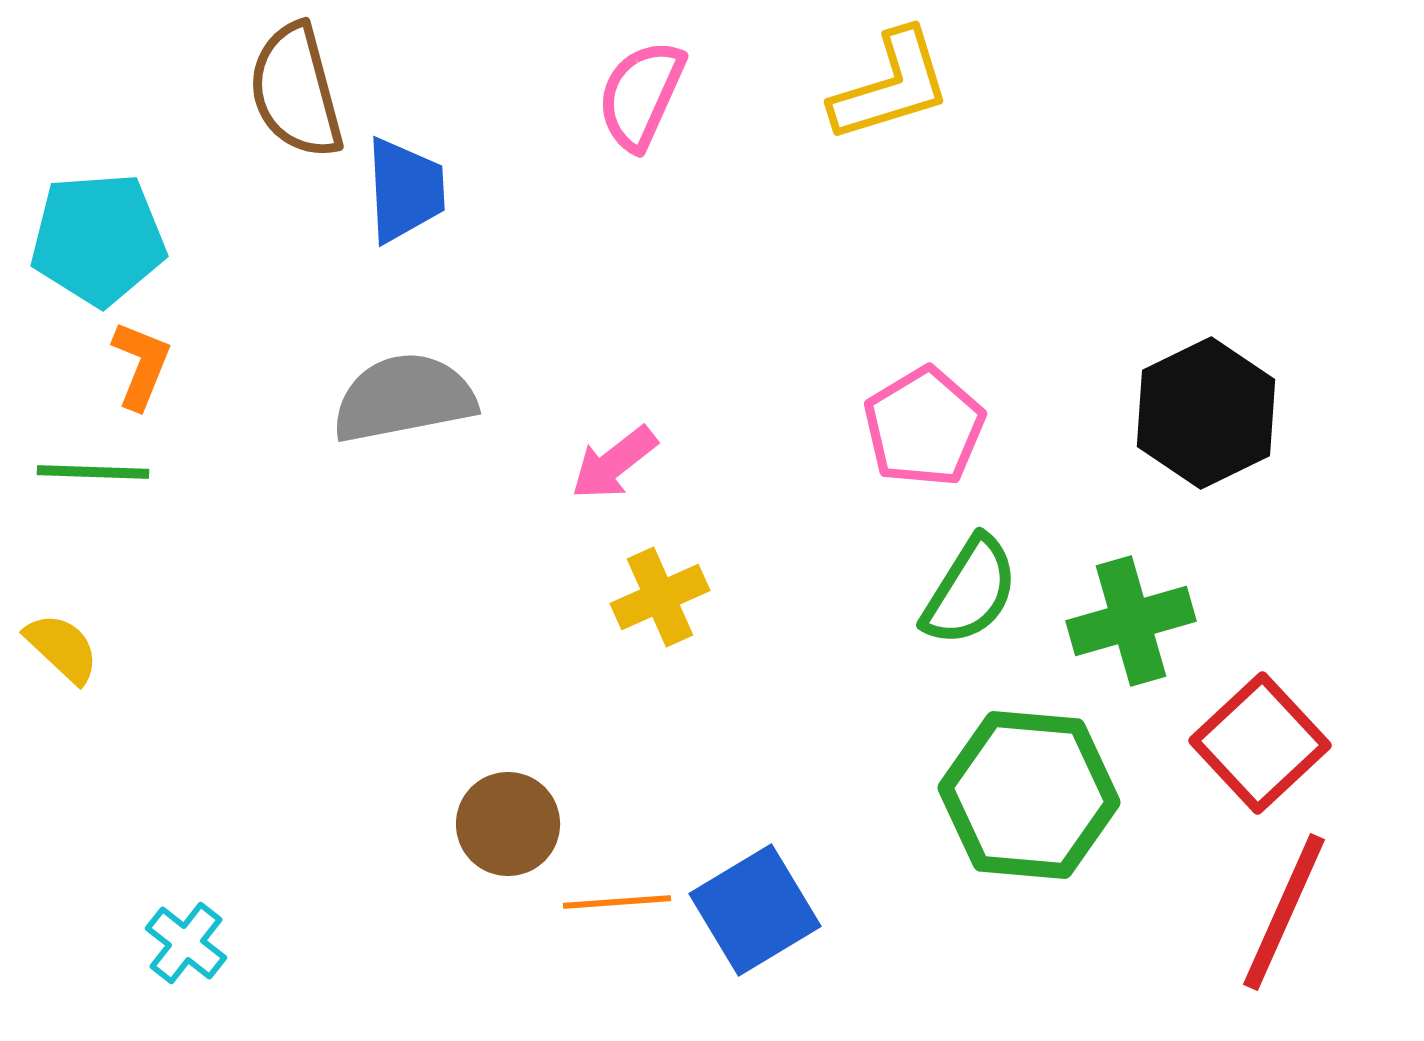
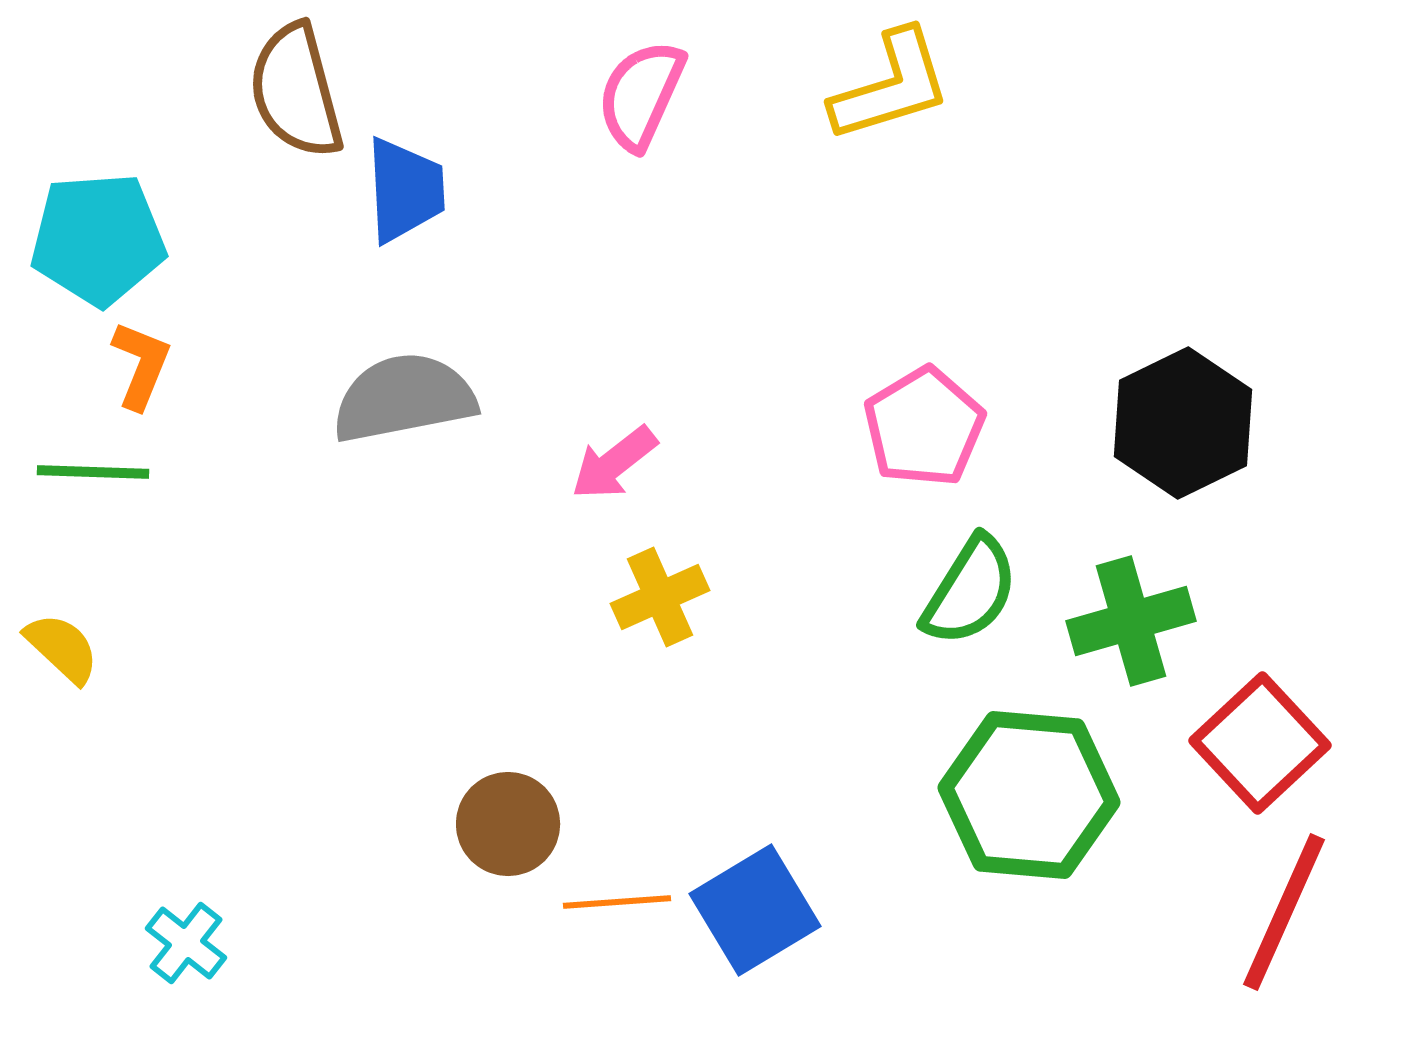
black hexagon: moved 23 px left, 10 px down
